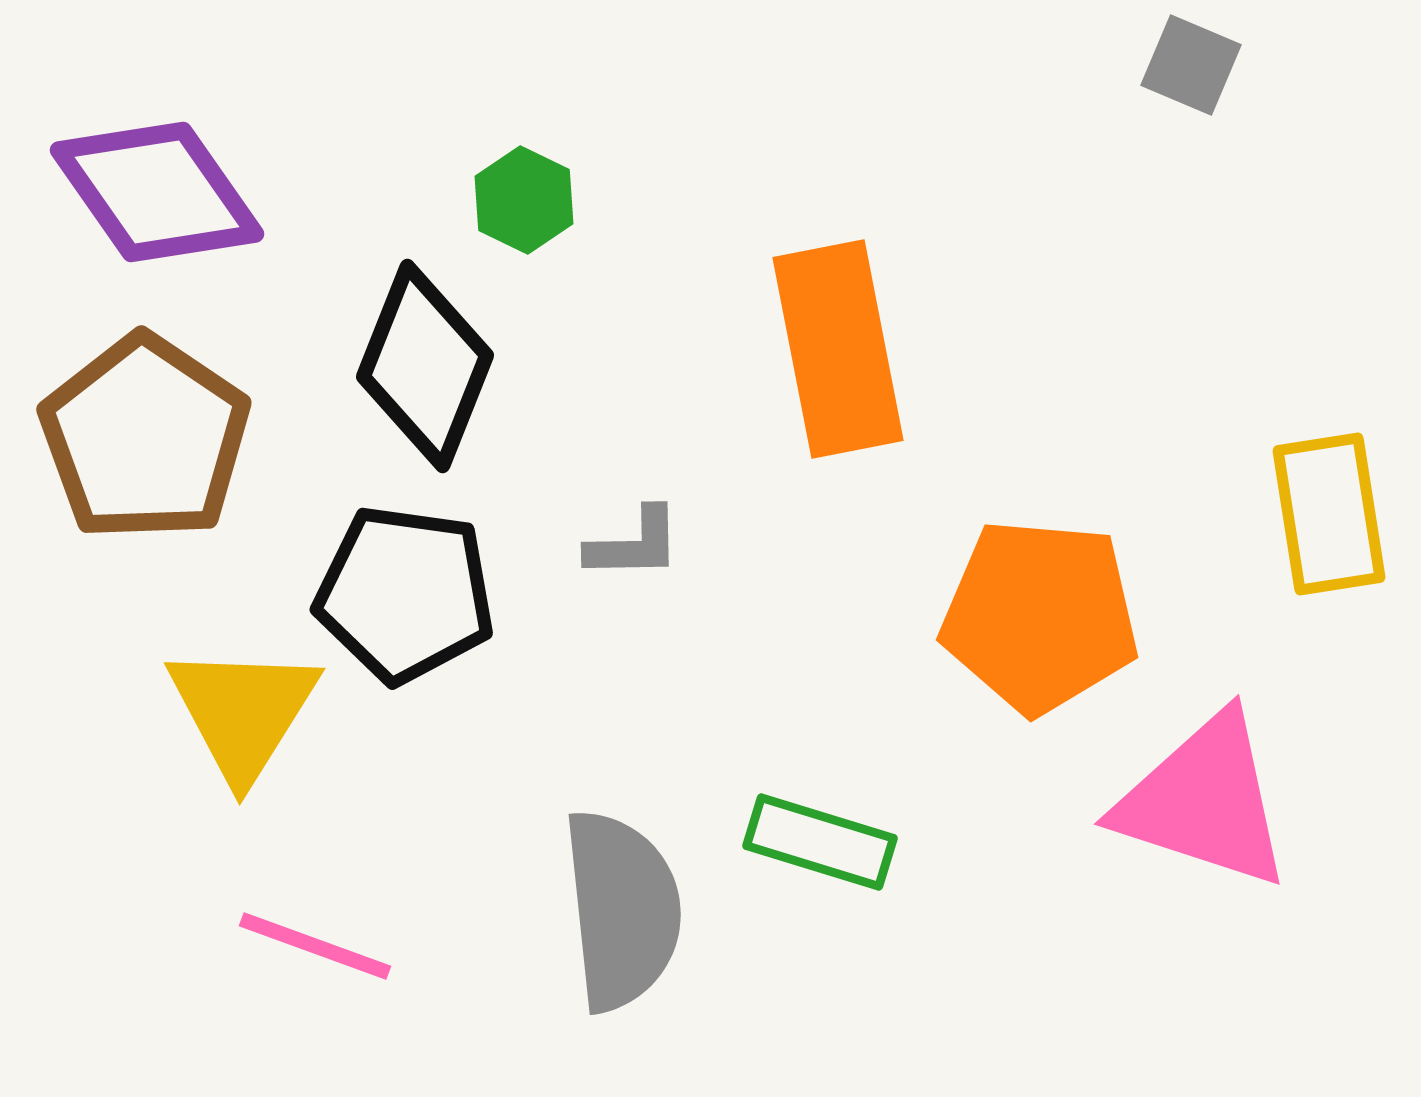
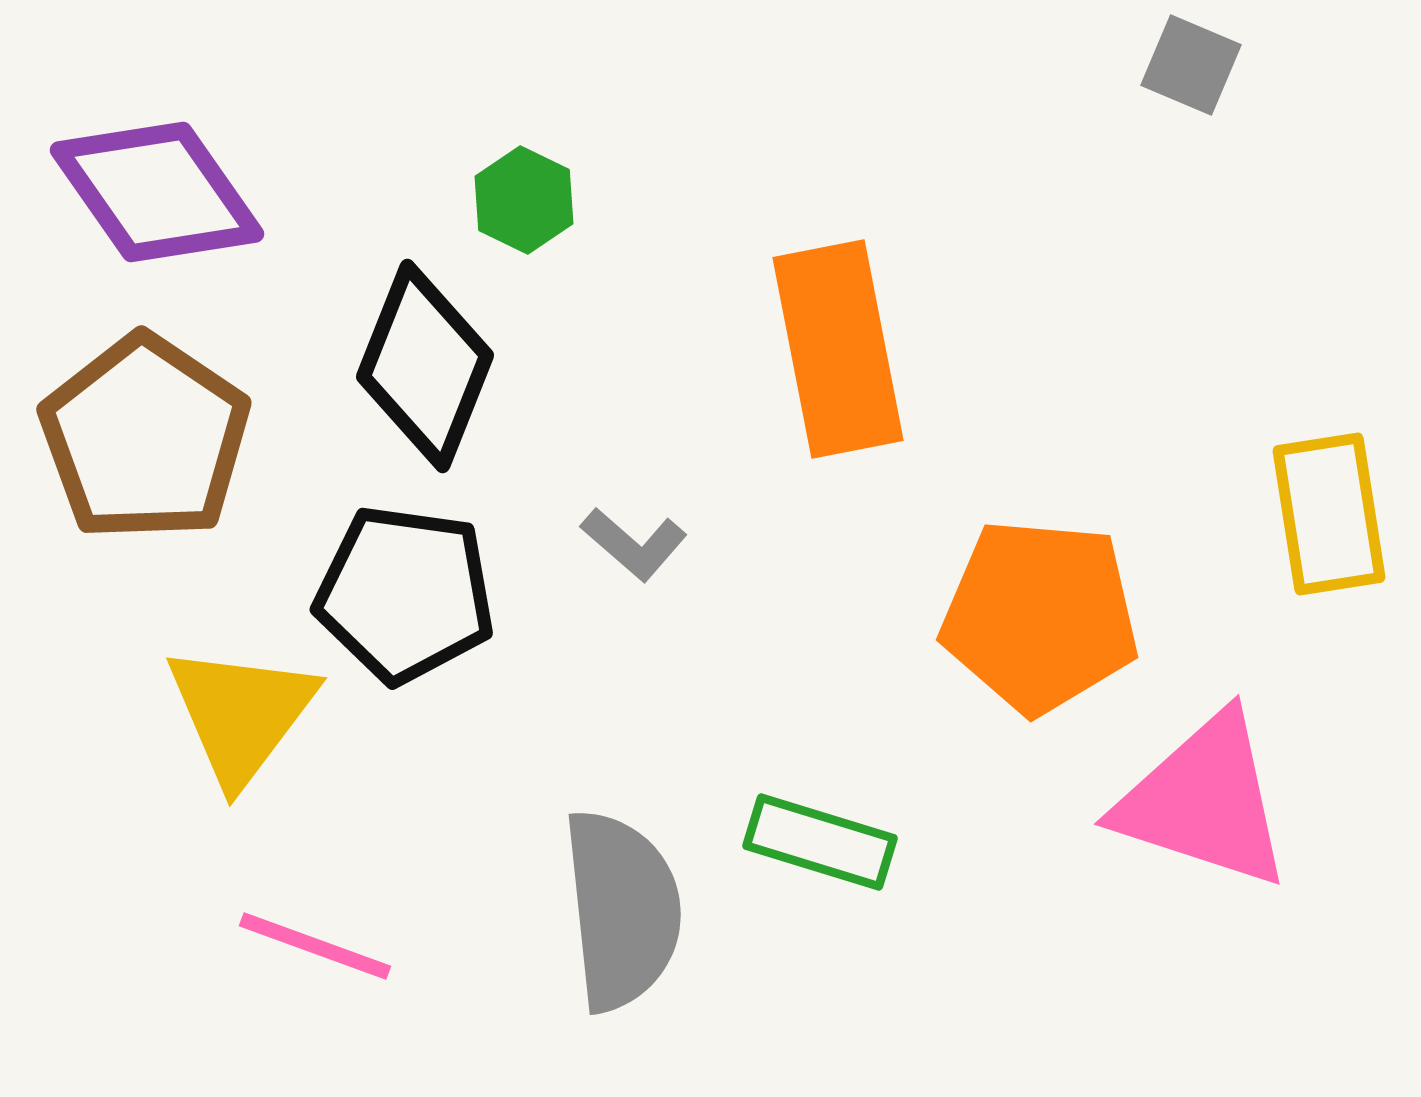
gray L-shape: rotated 42 degrees clockwise
yellow triangle: moved 2 px left, 2 px down; rotated 5 degrees clockwise
